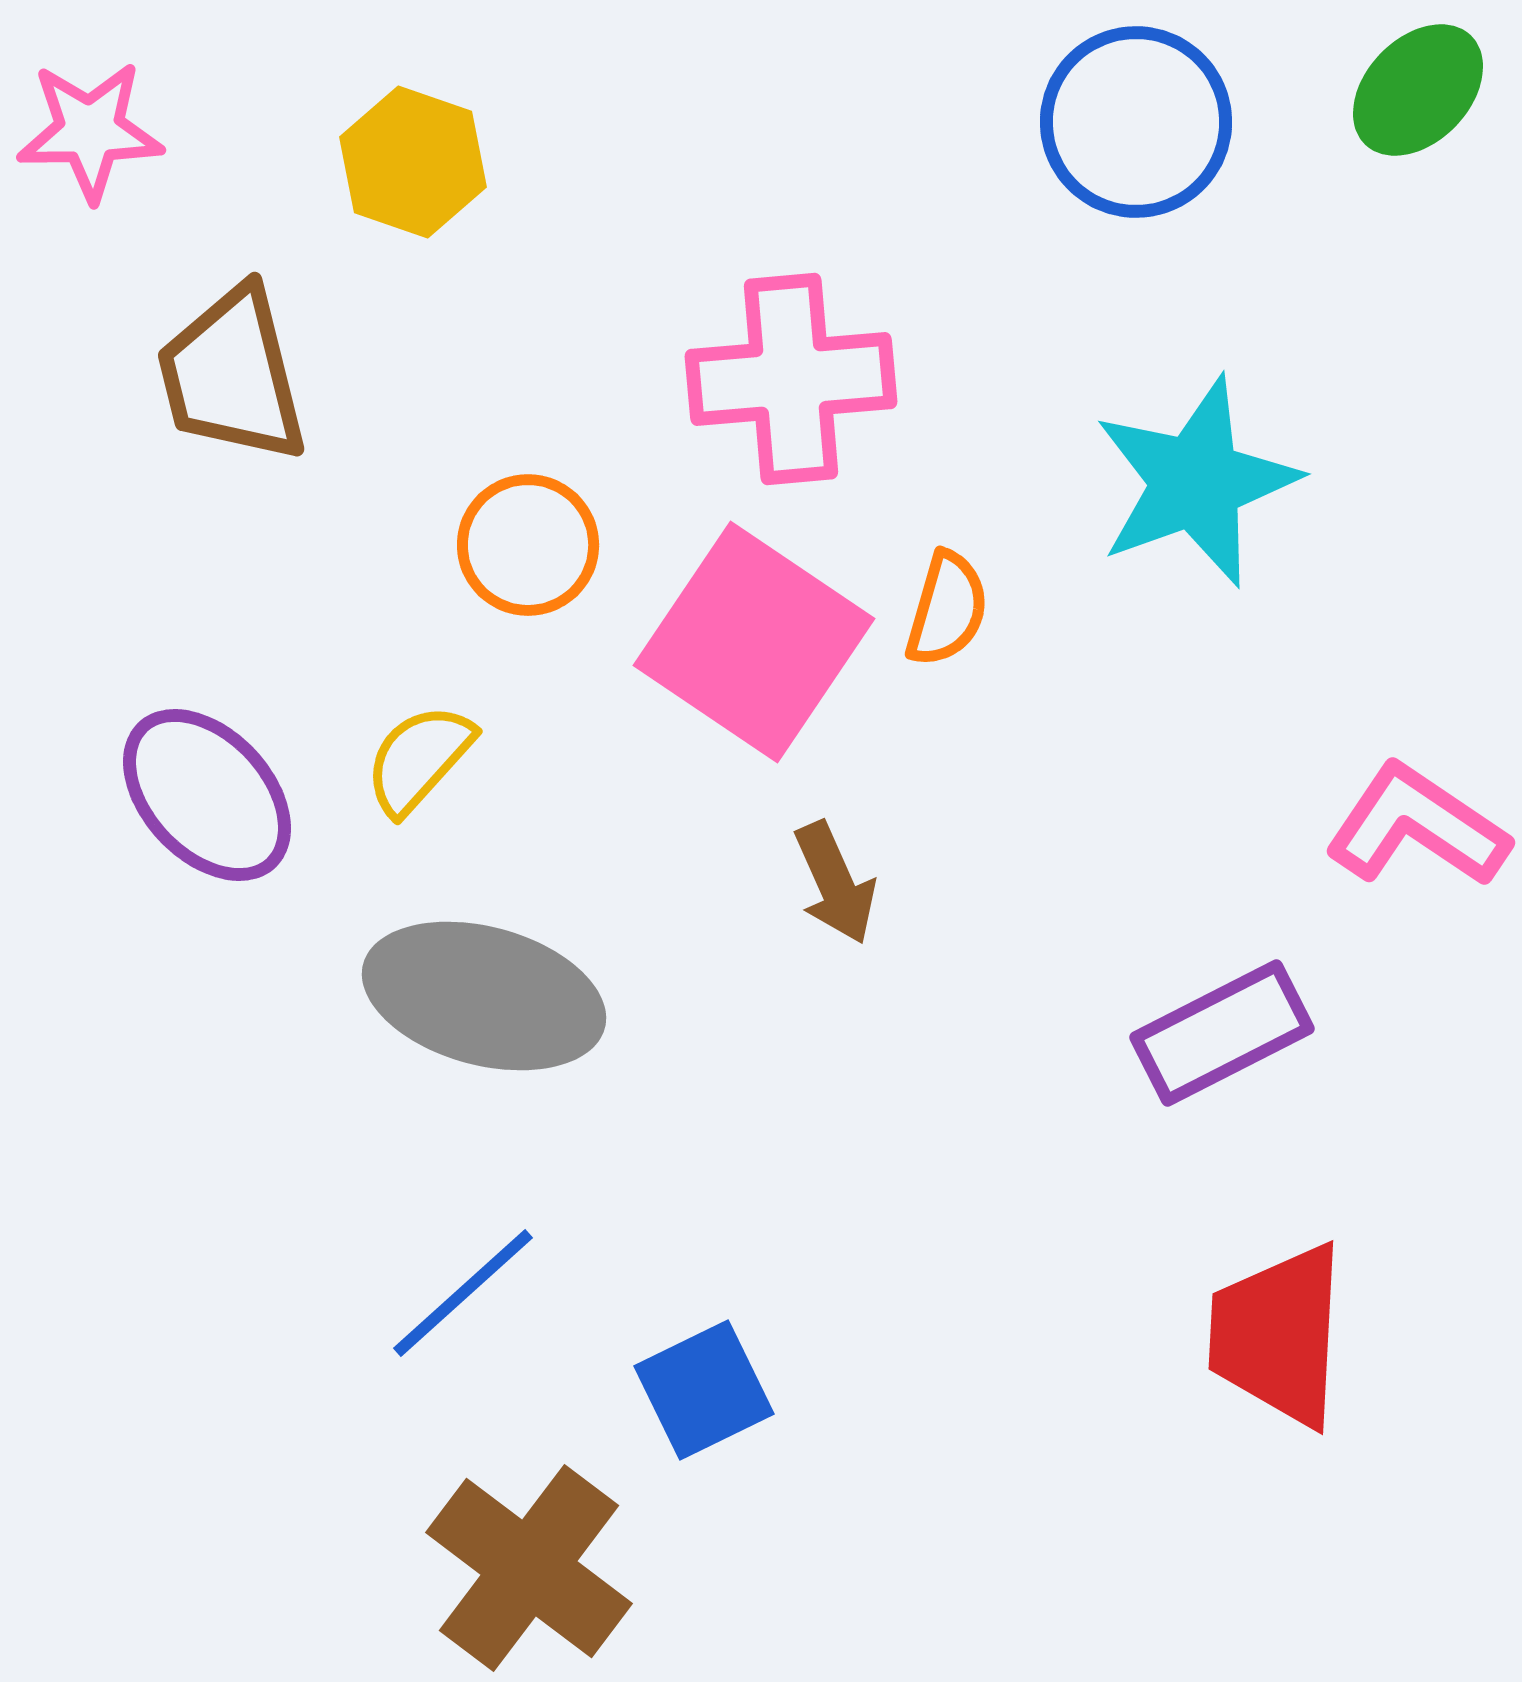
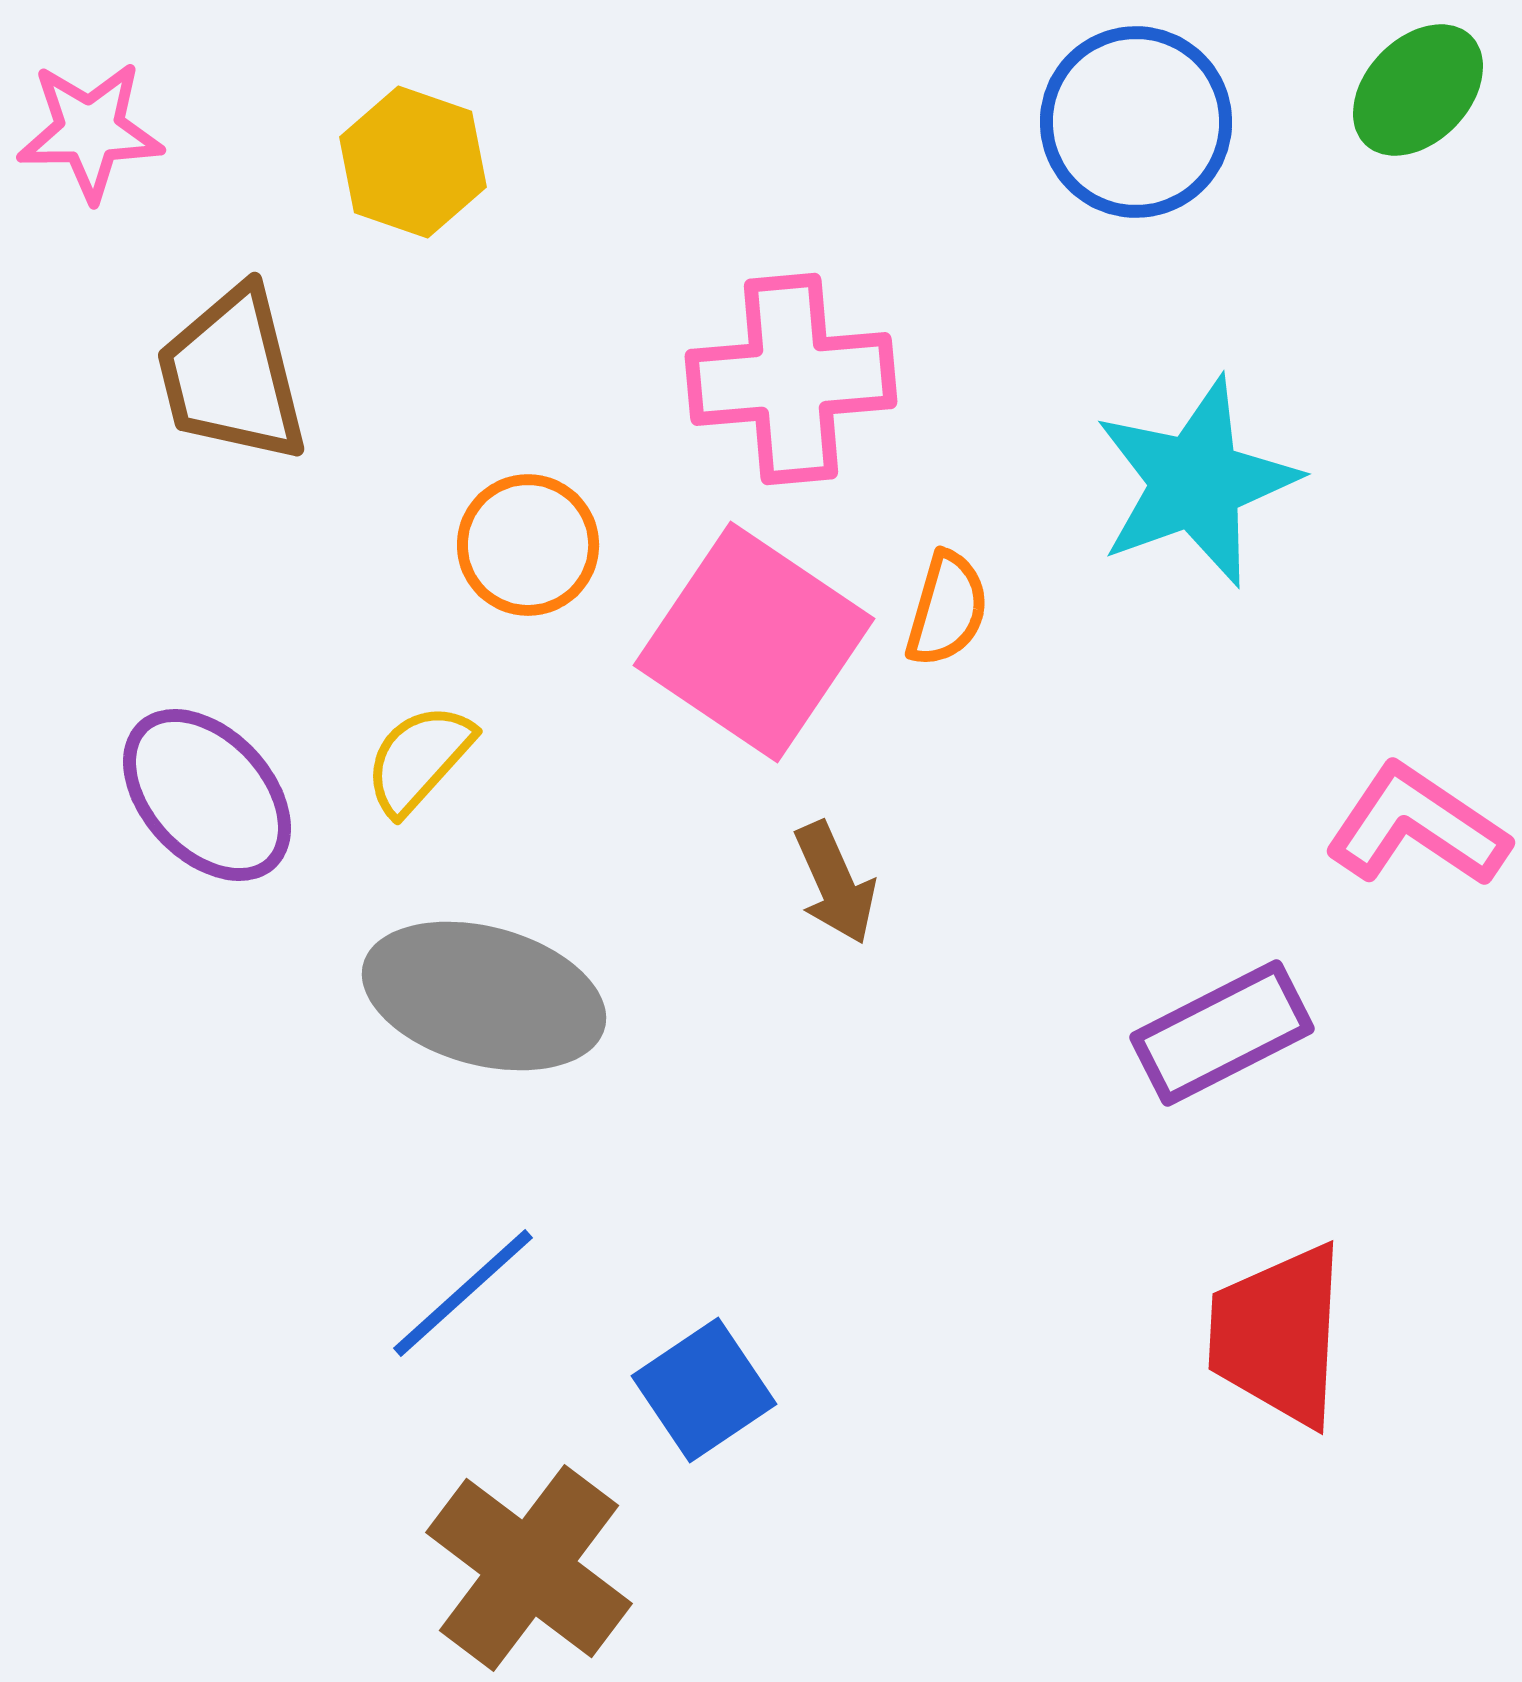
blue square: rotated 8 degrees counterclockwise
